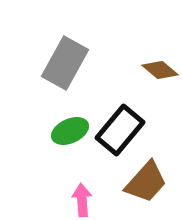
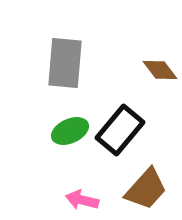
gray rectangle: rotated 24 degrees counterclockwise
brown diamond: rotated 12 degrees clockwise
brown trapezoid: moved 7 px down
pink arrow: rotated 72 degrees counterclockwise
